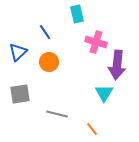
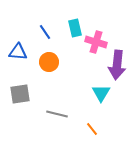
cyan rectangle: moved 2 px left, 14 px down
blue triangle: rotated 48 degrees clockwise
cyan triangle: moved 3 px left
